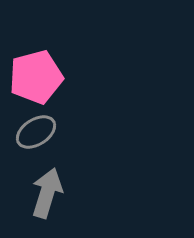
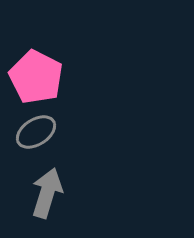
pink pentagon: rotated 30 degrees counterclockwise
